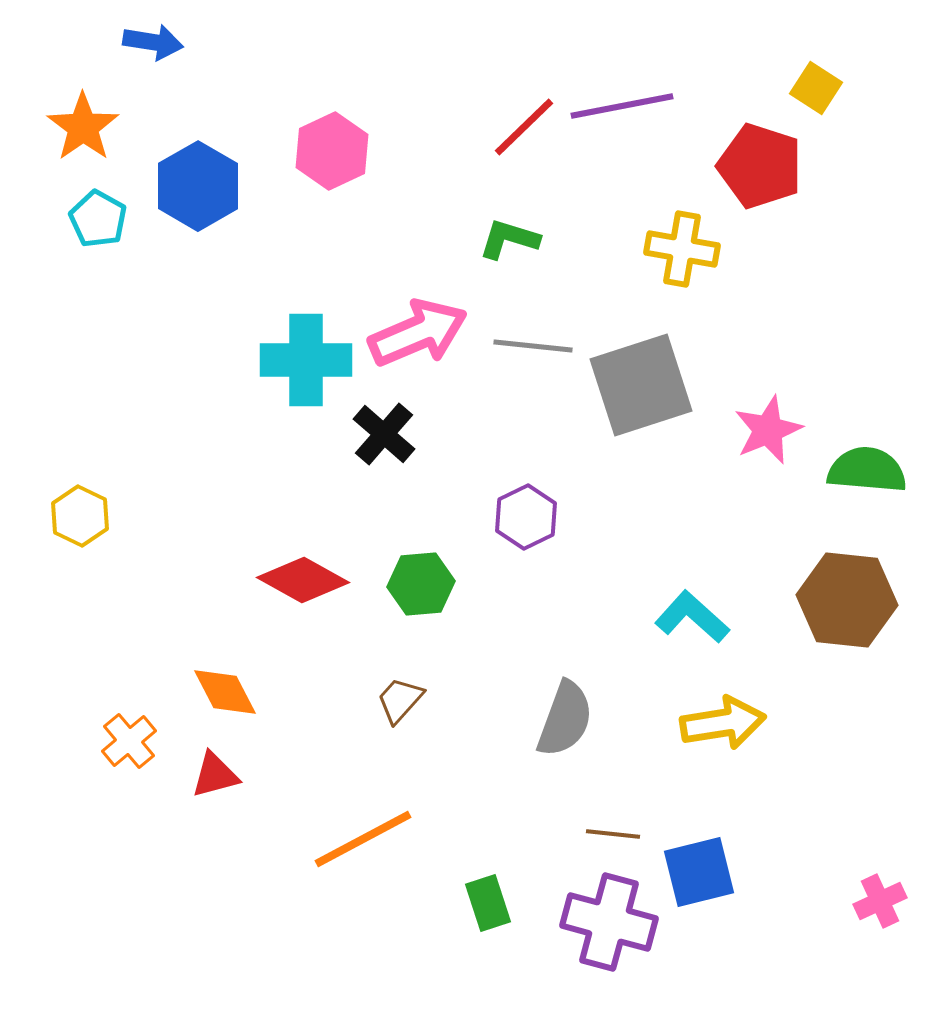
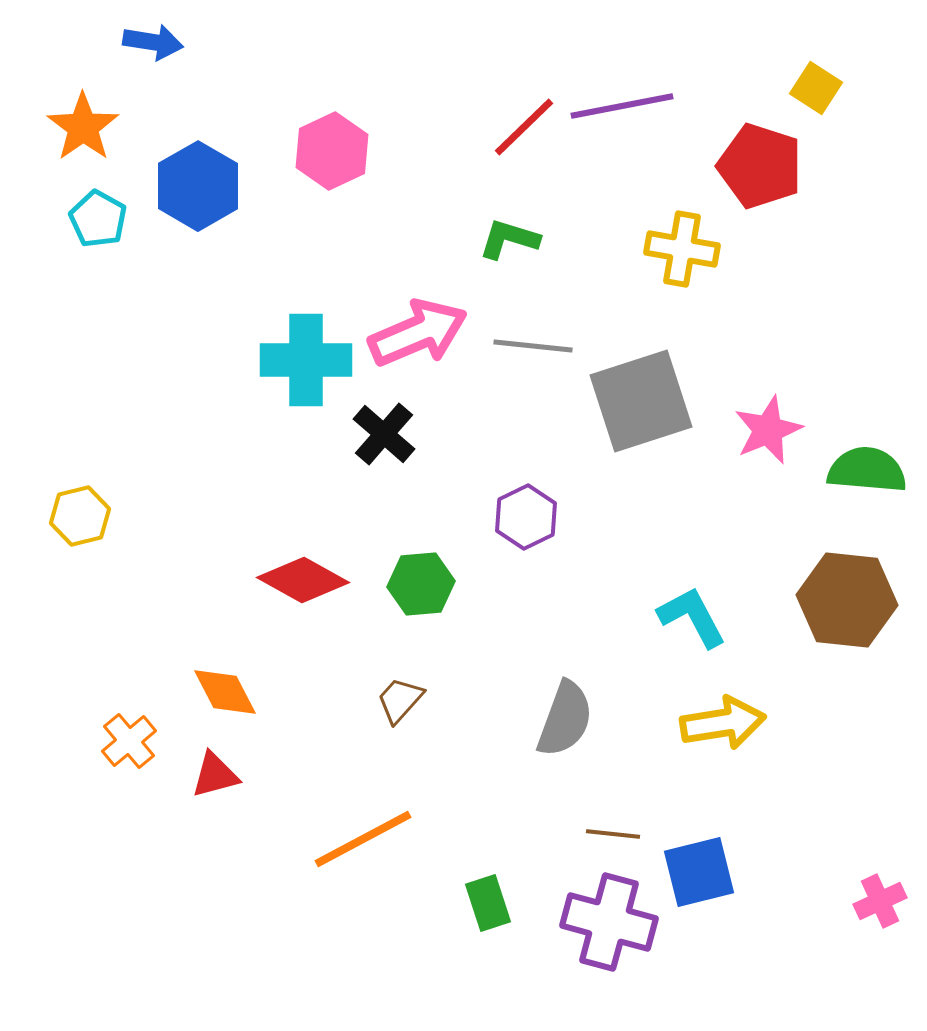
gray square: moved 16 px down
yellow hexagon: rotated 20 degrees clockwise
cyan L-shape: rotated 20 degrees clockwise
